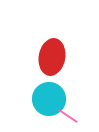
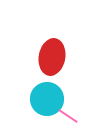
cyan circle: moved 2 px left
